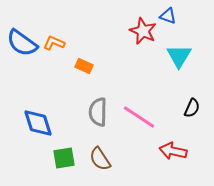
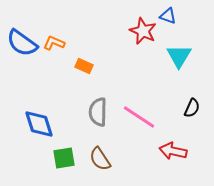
blue diamond: moved 1 px right, 1 px down
